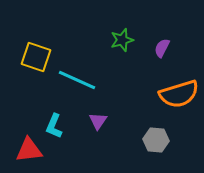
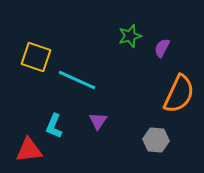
green star: moved 8 px right, 4 px up
orange semicircle: rotated 48 degrees counterclockwise
